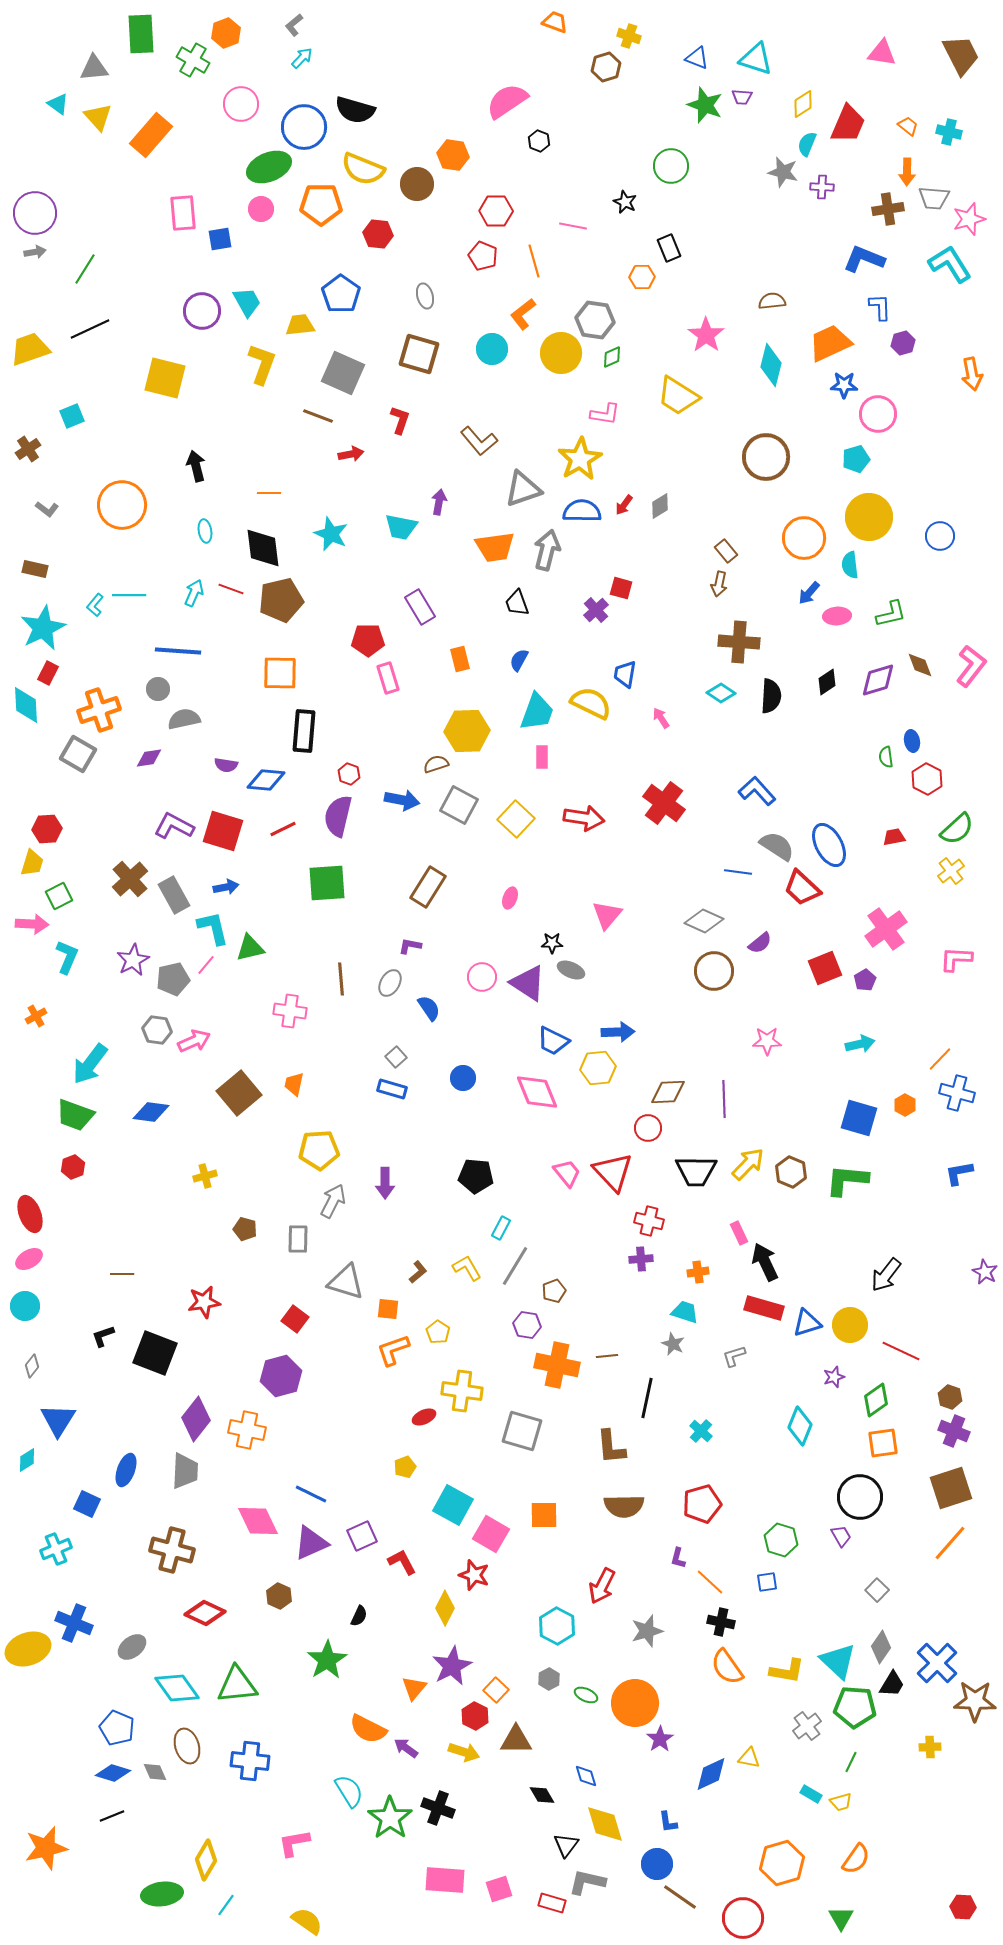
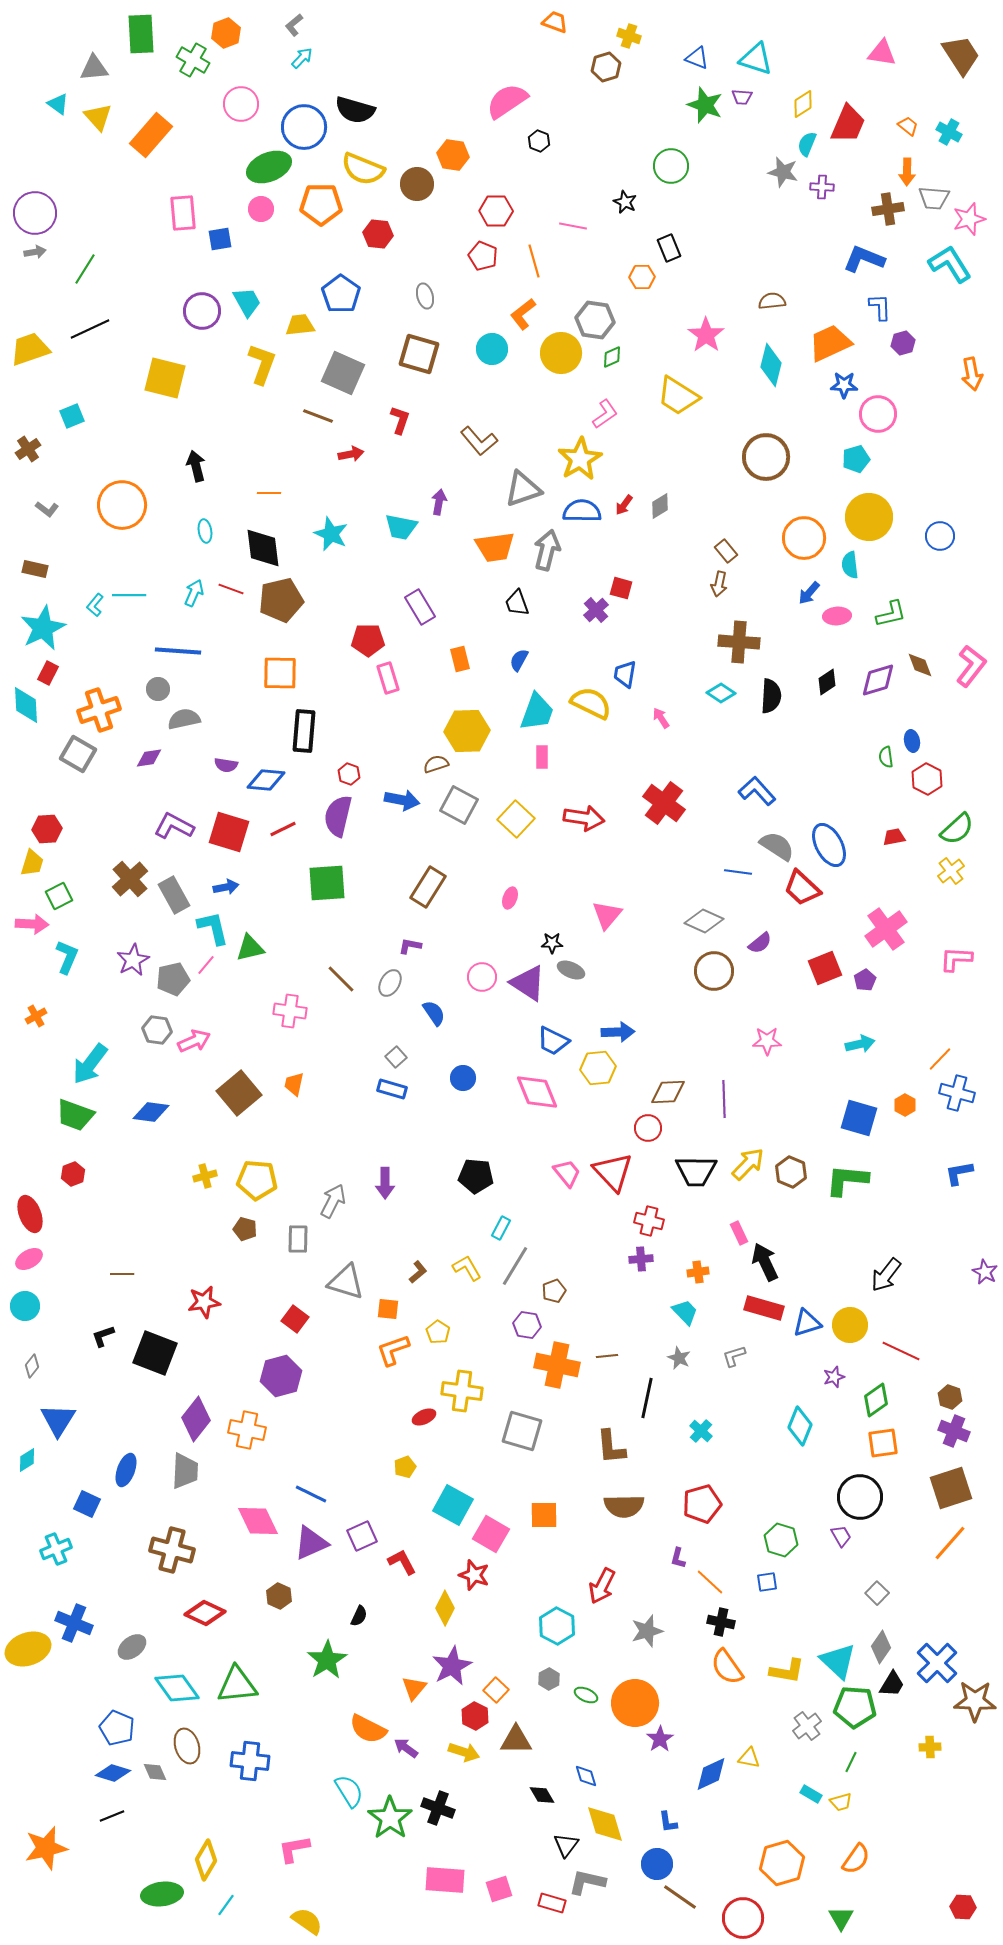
brown trapezoid at (961, 55): rotated 6 degrees counterclockwise
cyan cross at (949, 132): rotated 15 degrees clockwise
pink L-shape at (605, 414): rotated 44 degrees counterclockwise
red square at (223, 831): moved 6 px right, 1 px down
brown line at (341, 979): rotated 40 degrees counterclockwise
blue semicircle at (429, 1008): moved 5 px right, 5 px down
yellow pentagon at (319, 1150): moved 62 px left, 30 px down; rotated 9 degrees clockwise
red hexagon at (73, 1167): moved 7 px down
cyan trapezoid at (685, 1312): rotated 28 degrees clockwise
gray star at (673, 1344): moved 6 px right, 14 px down
gray square at (877, 1590): moved 3 px down
pink L-shape at (294, 1843): moved 6 px down
